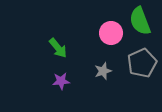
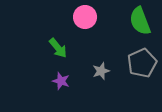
pink circle: moved 26 px left, 16 px up
gray star: moved 2 px left
purple star: rotated 24 degrees clockwise
